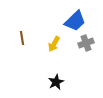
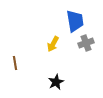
blue trapezoid: rotated 55 degrees counterclockwise
brown line: moved 7 px left, 25 px down
yellow arrow: moved 1 px left
